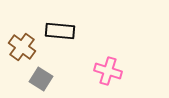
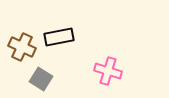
black rectangle: moved 1 px left, 6 px down; rotated 16 degrees counterclockwise
brown cross: rotated 12 degrees counterclockwise
